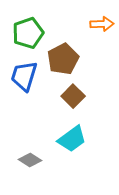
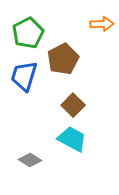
green pentagon: rotated 8 degrees counterclockwise
brown square: moved 9 px down
cyan trapezoid: rotated 116 degrees counterclockwise
